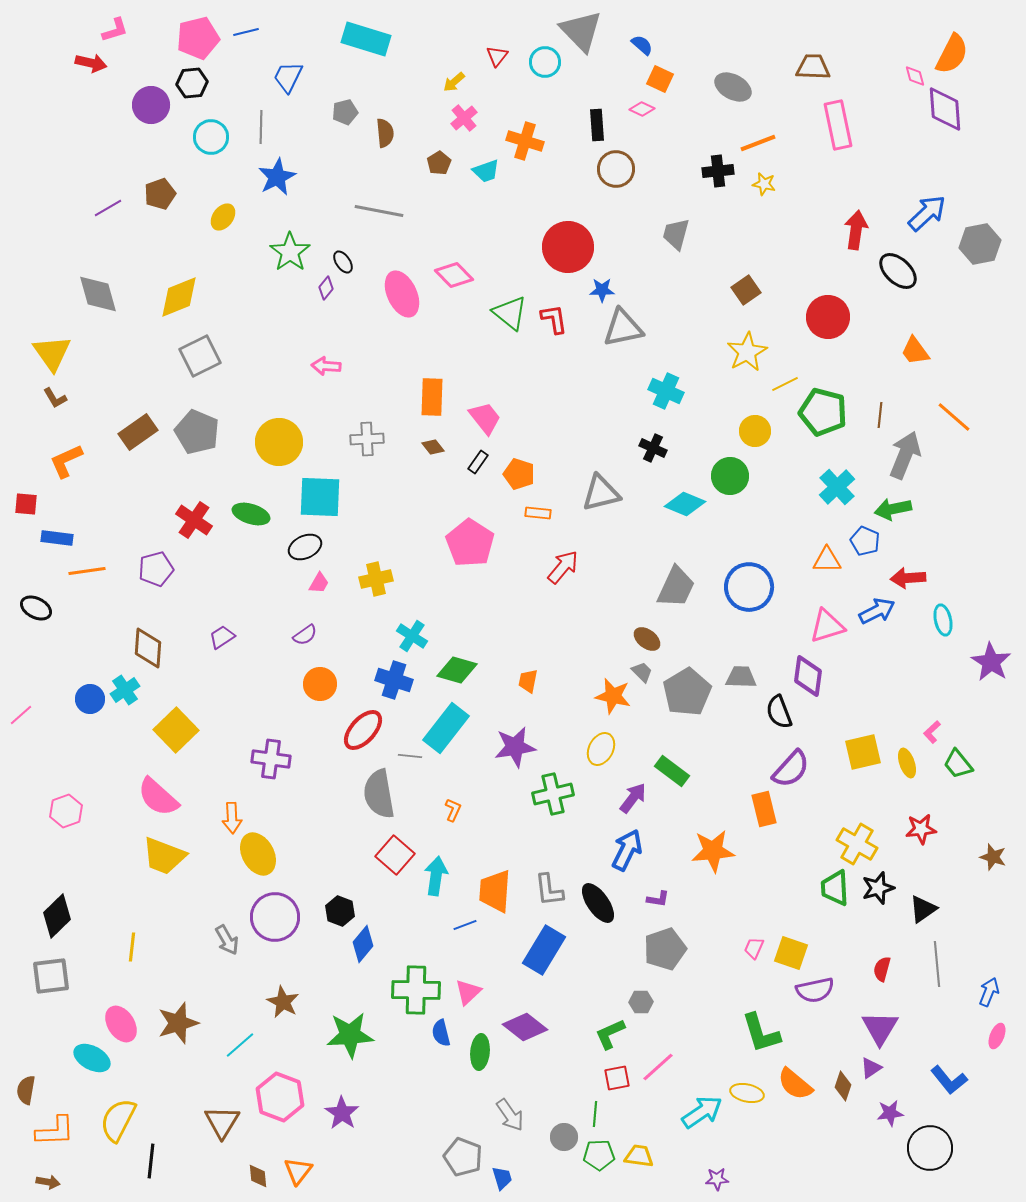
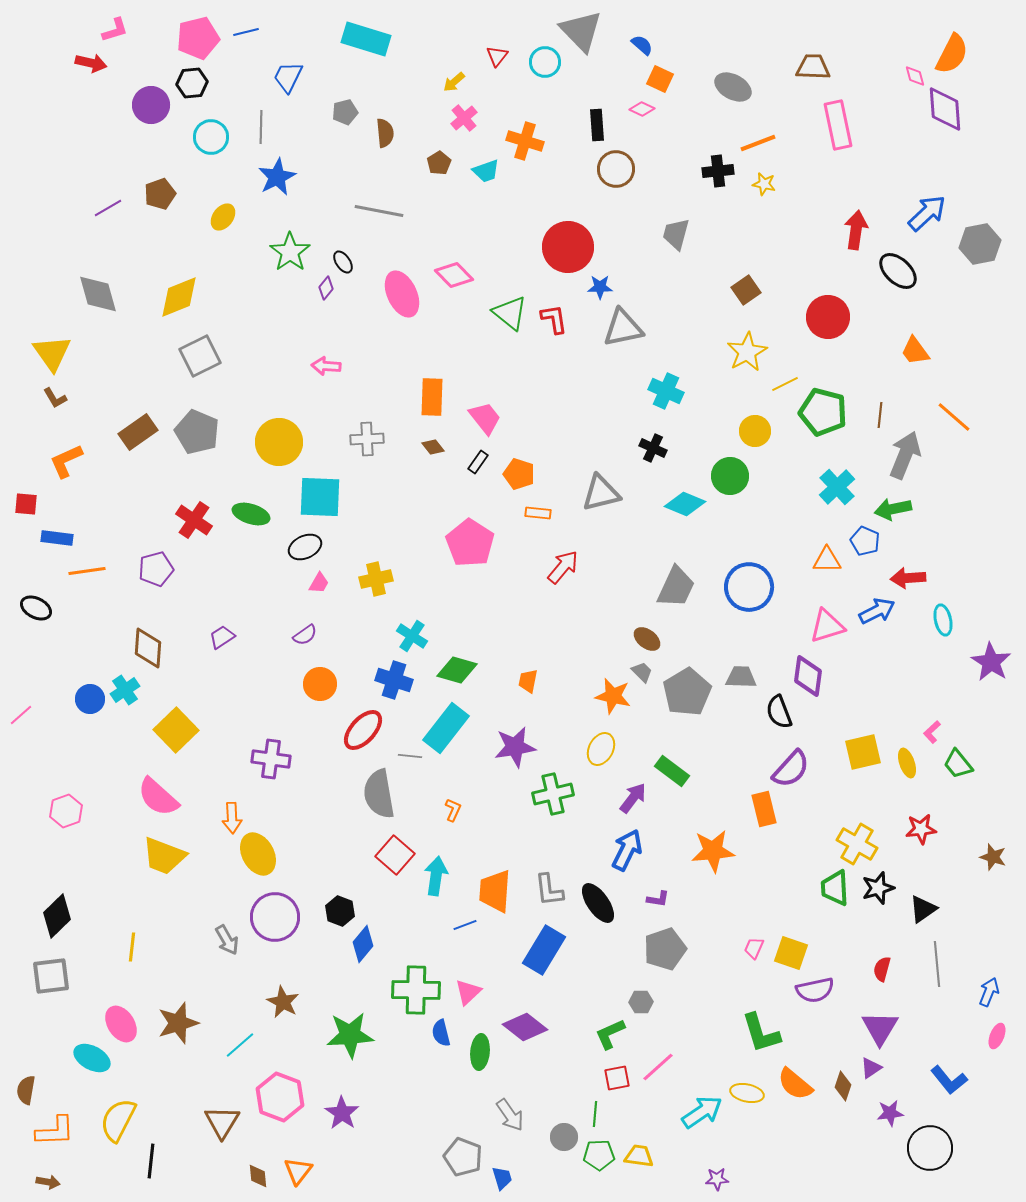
blue star at (602, 290): moved 2 px left, 3 px up
